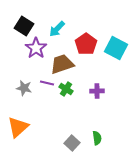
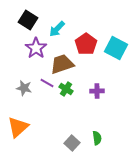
black square: moved 4 px right, 6 px up
purple line: rotated 16 degrees clockwise
